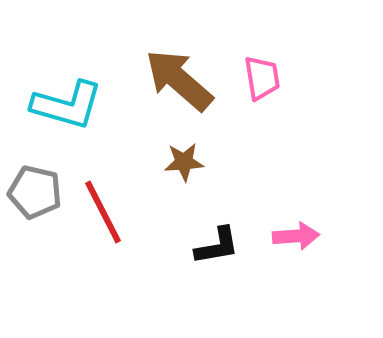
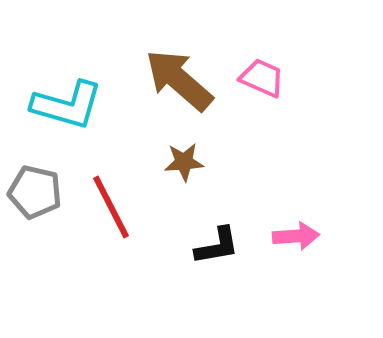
pink trapezoid: rotated 57 degrees counterclockwise
red line: moved 8 px right, 5 px up
